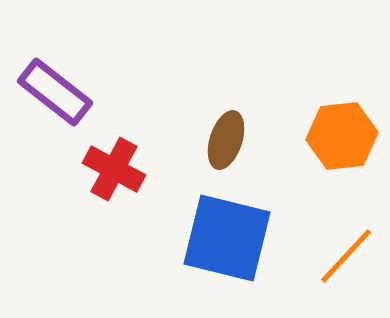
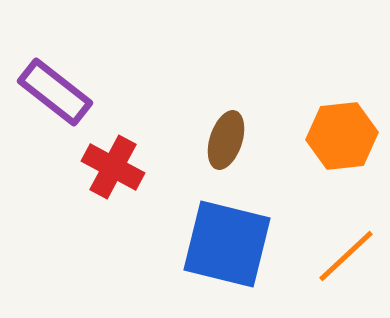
red cross: moved 1 px left, 2 px up
blue square: moved 6 px down
orange line: rotated 4 degrees clockwise
